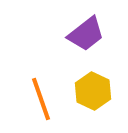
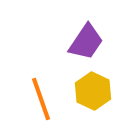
purple trapezoid: moved 8 px down; rotated 18 degrees counterclockwise
